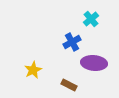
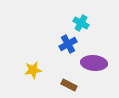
cyan cross: moved 10 px left, 4 px down; rotated 21 degrees counterclockwise
blue cross: moved 4 px left, 2 px down
yellow star: rotated 18 degrees clockwise
